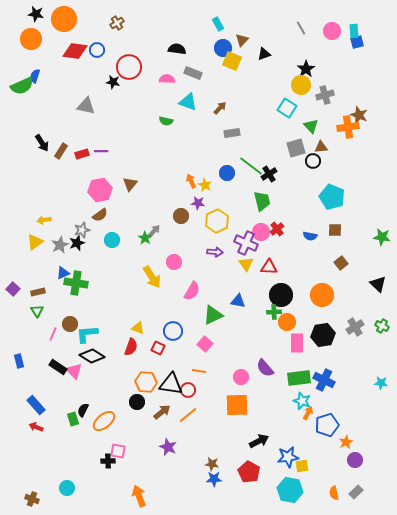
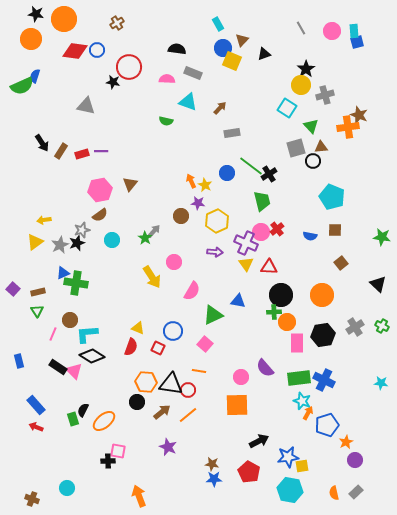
brown circle at (70, 324): moved 4 px up
